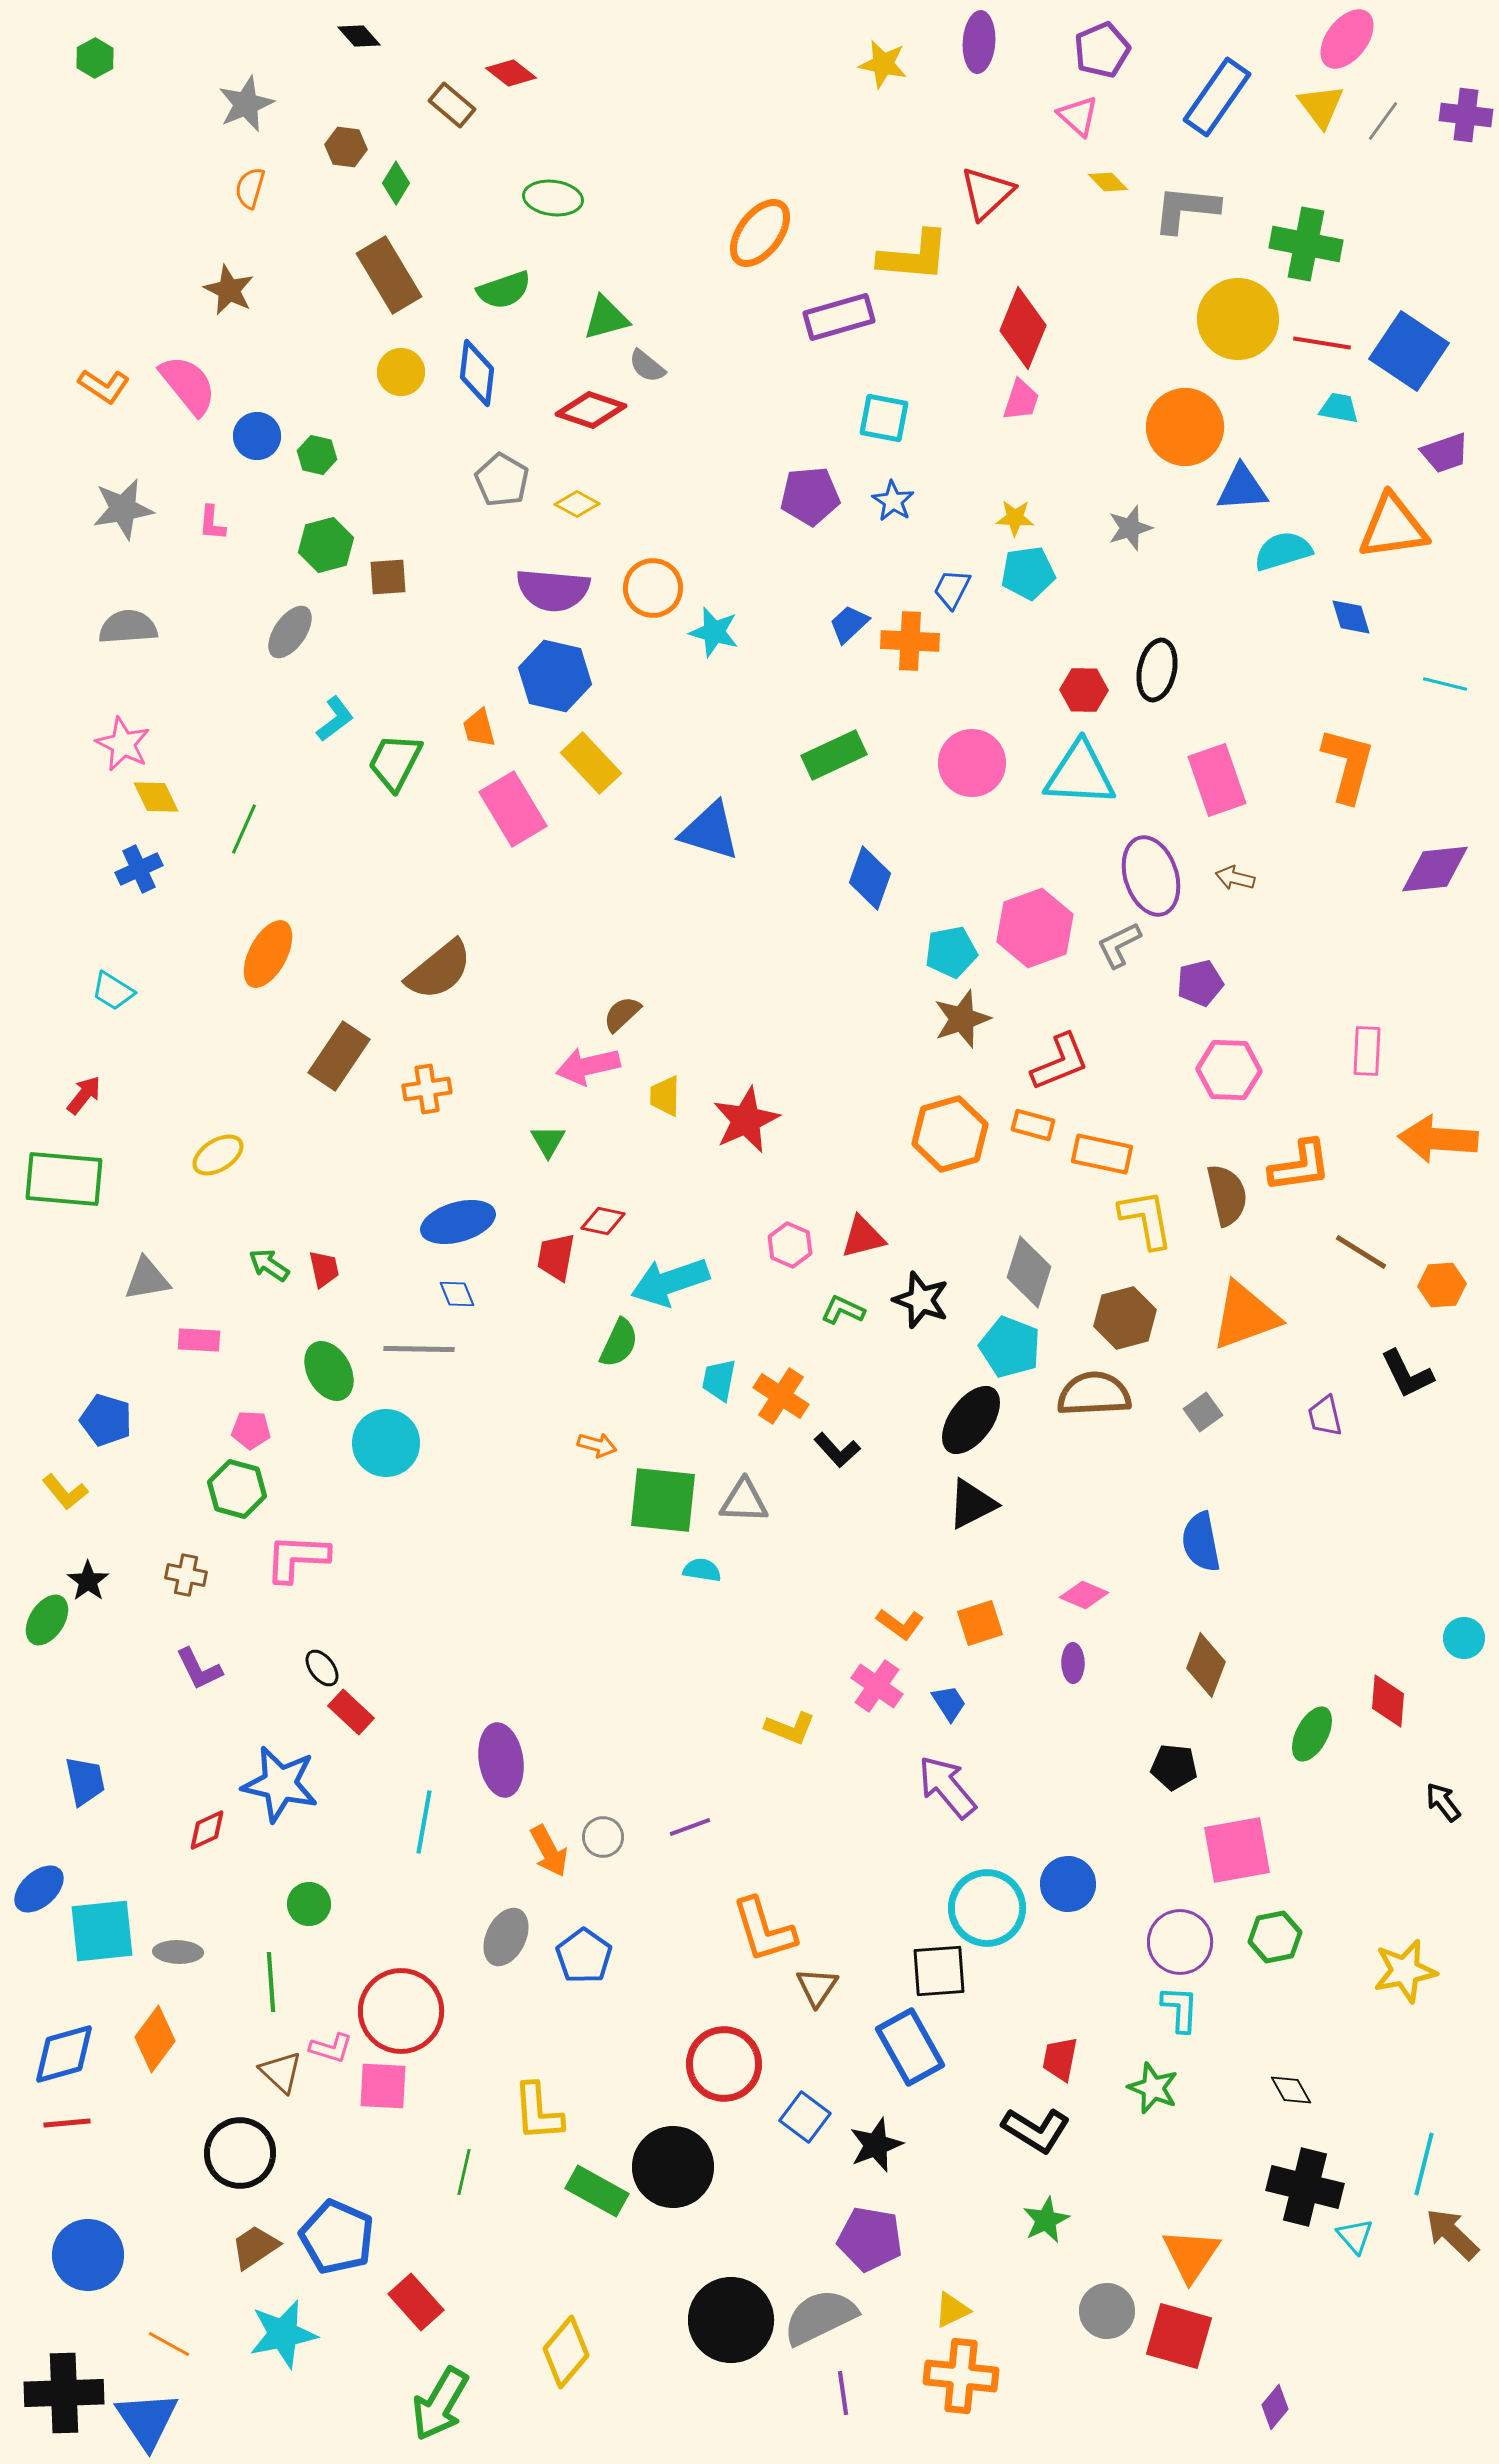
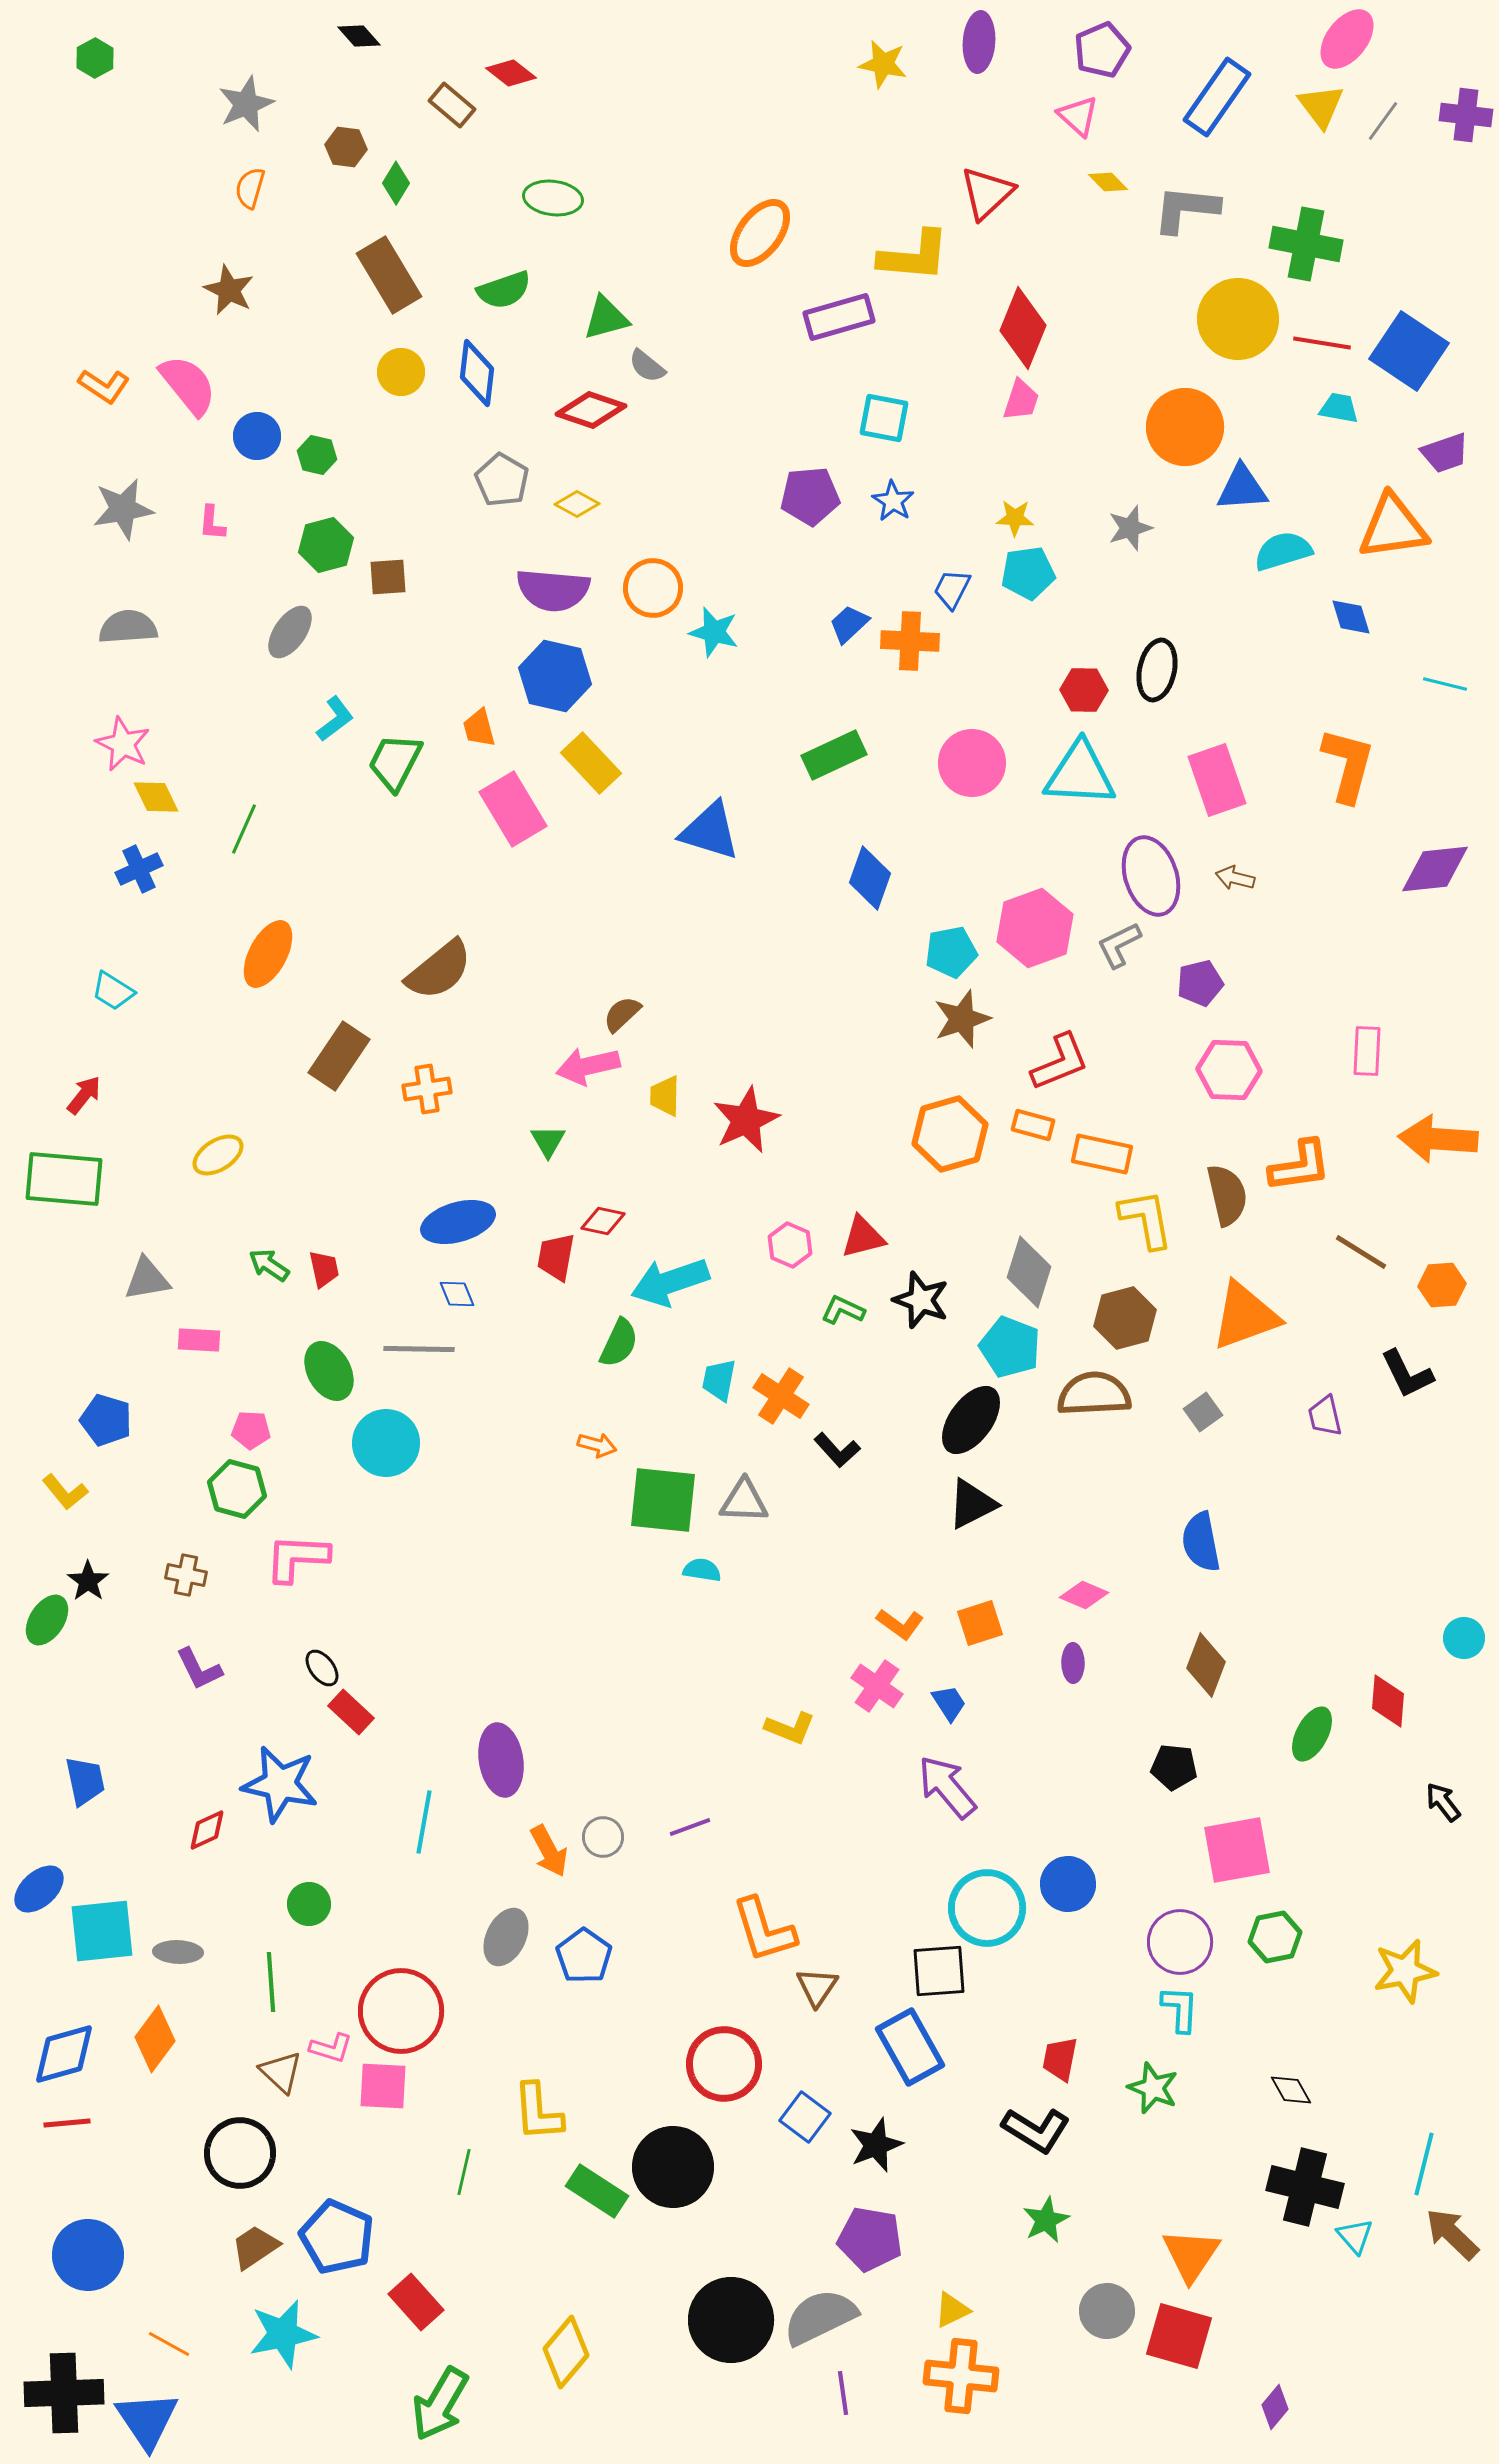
green rectangle at (597, 2191): rotated 4 degrees clockwise
